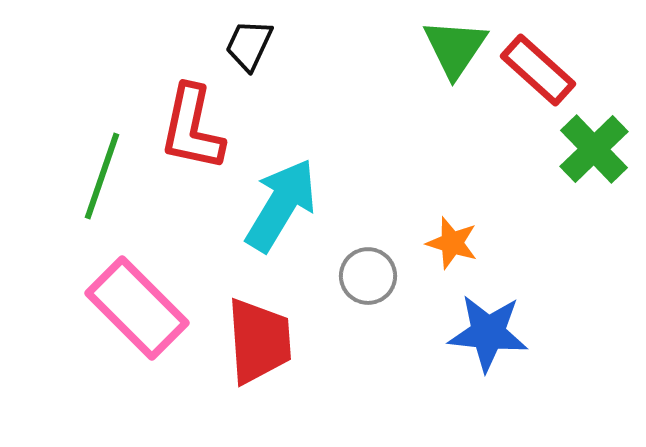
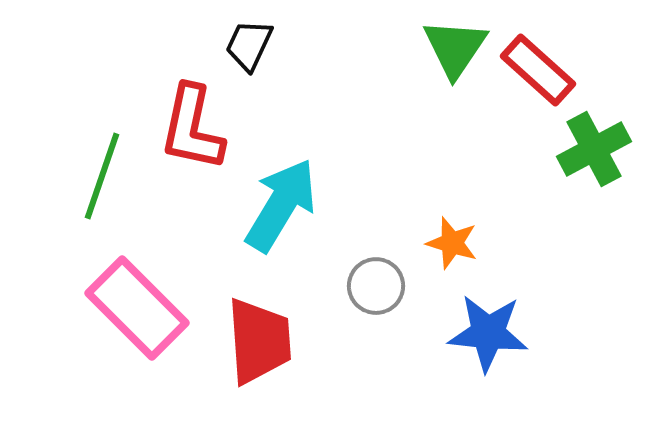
green cross: rotated 16 degrees clockwise
gray circle: moved 8 px right, 10 px down
